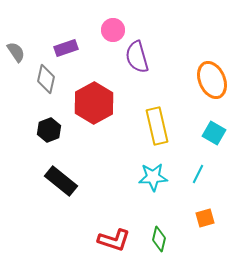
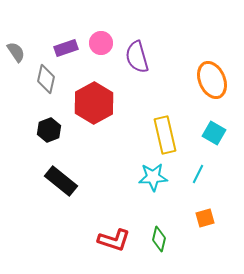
pink circle: moved 12 px left, 13 px down
yellow rectangle: moved 8 px right, 9 px down
